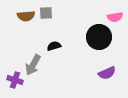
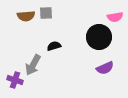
purple semicircle: moved 2 px left, 5 px up
